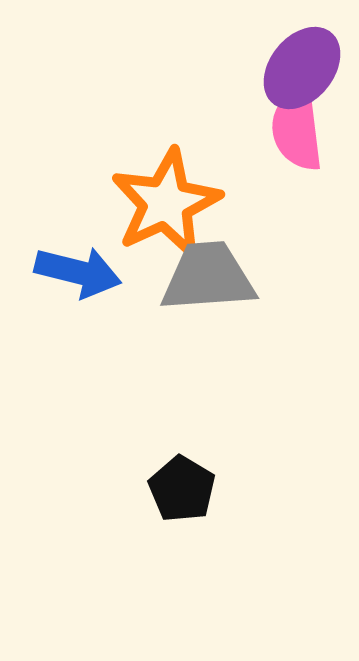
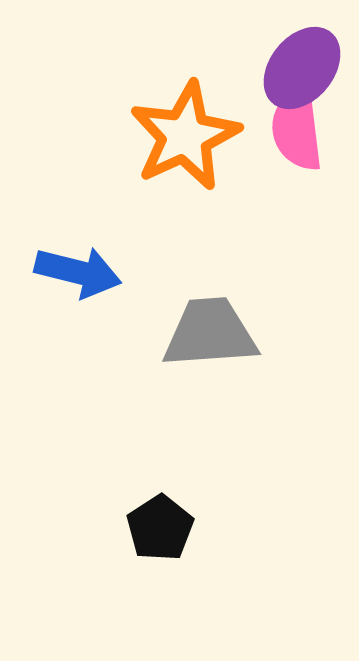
orange star: moved 19 px right, 67 px up
gray trapezoid: moved 2 px right, 56 px down
black pentagon: moved 22 px left, 39 px down; rotated 8 degrees clockwise
